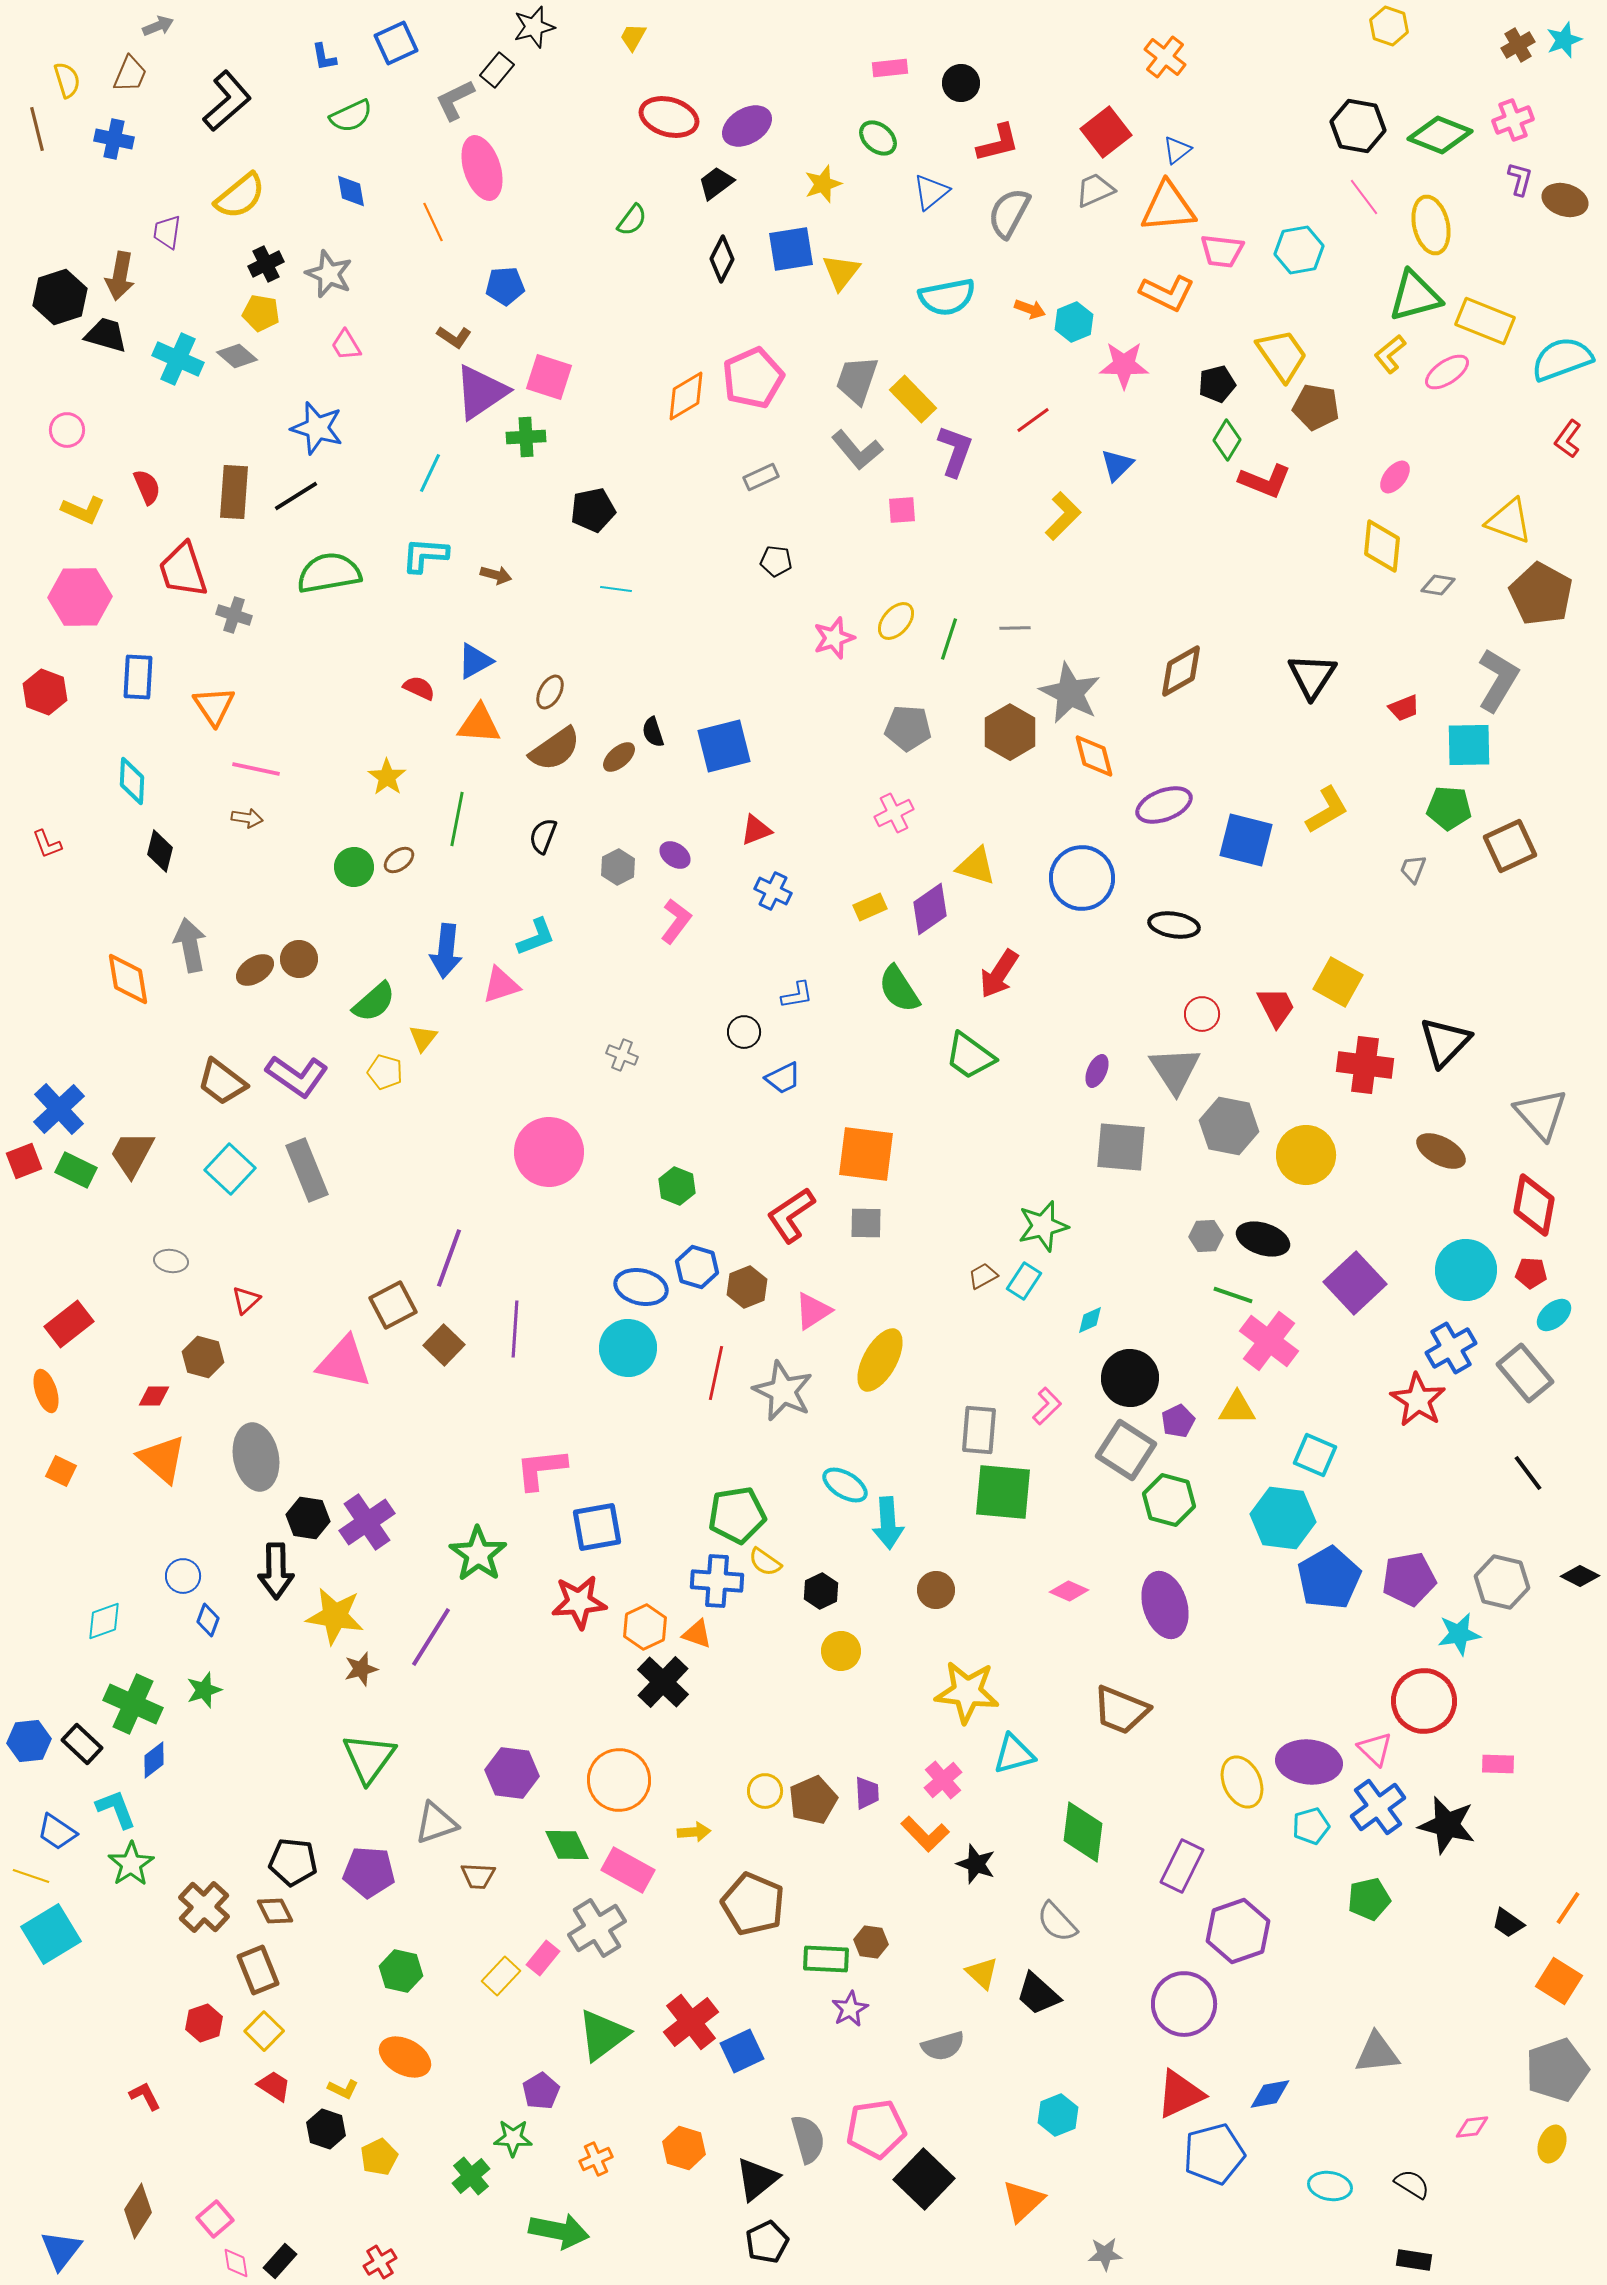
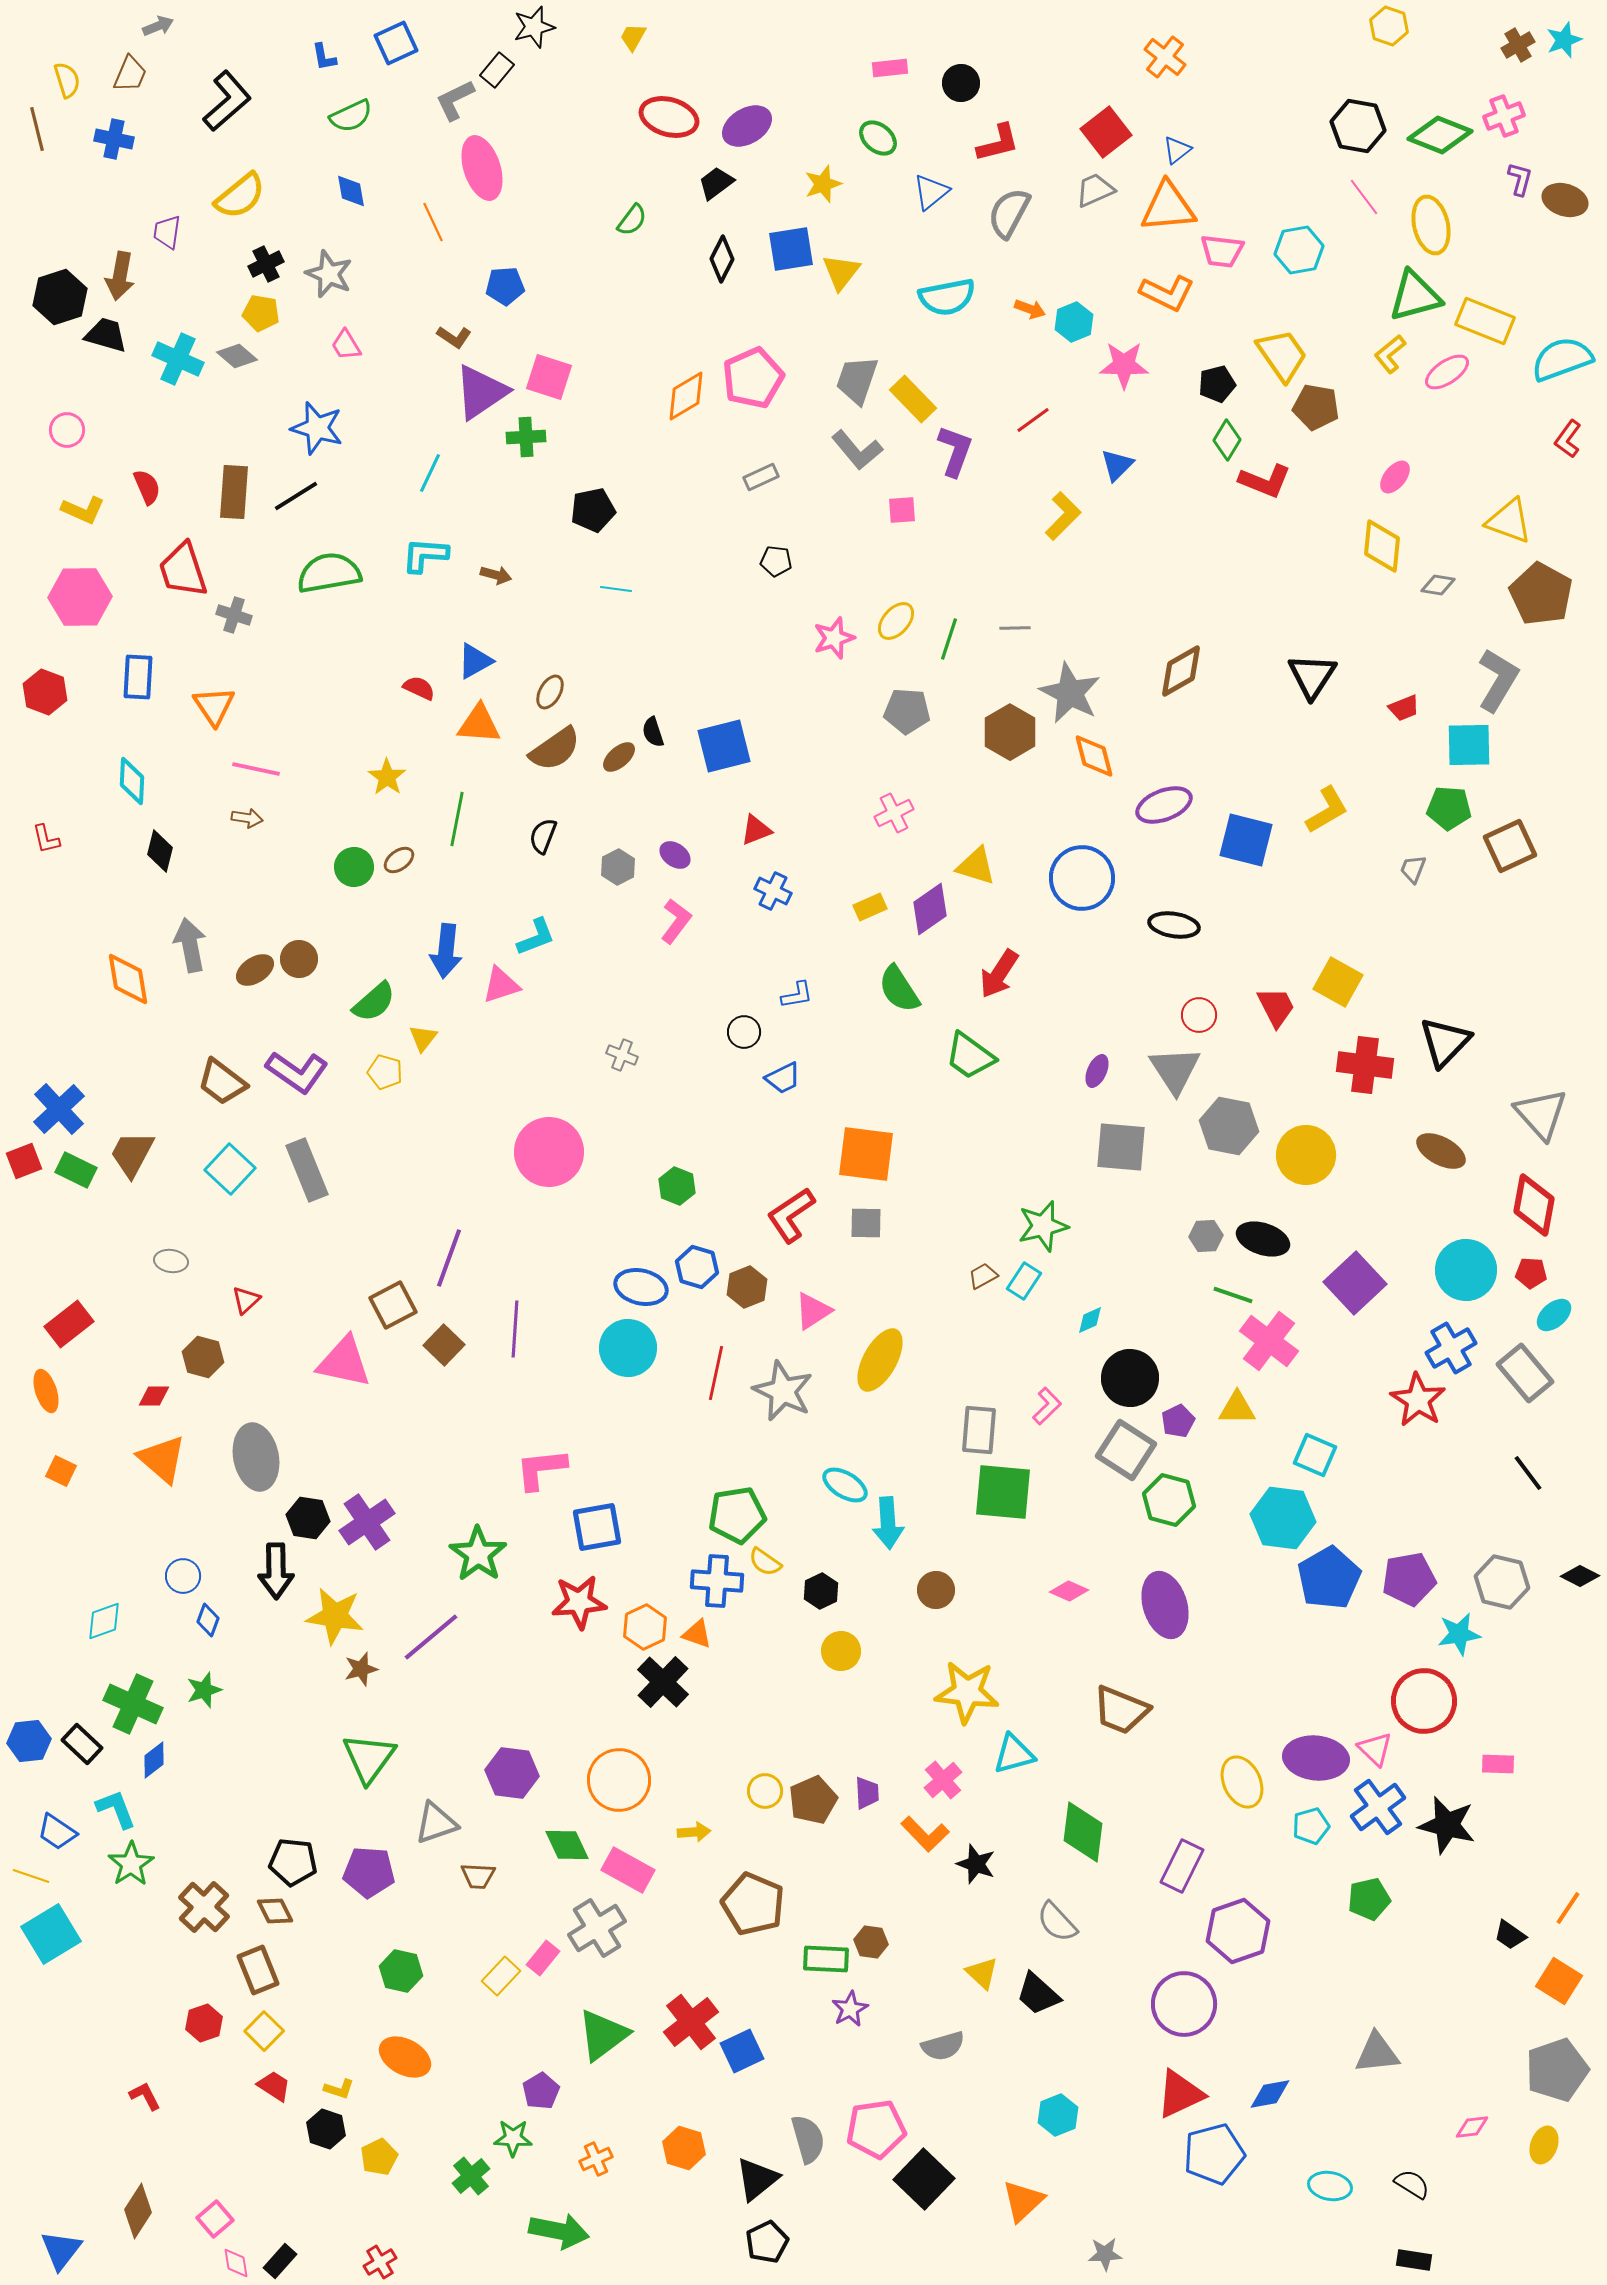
pink cross at (1513, 120): moved 9 px left, 4 px up
gray pentagon at (908, 728): moved 1 px left, 17 px up
red L-shape at (47, 844): moved 1 px left, 5 px up; rotated 8 degrees clockwise
red circle at (1202, 1014): moved 3 px left, 1 px down
purple L-shape at (297, 1076): moved 4 px up
purple line at (431, 1637): rotated 18 degrees clockwise
purple ellipse at (1309, 1762): moved 7 px right, 4 px up
black trapezoid at (1508, 1923): moved 2 px right, 12 px down
yellow L-shape at (343, 2089): moved 4 px left; rotated 8 degrees counterclockwise
yellow ellipse at (1552, 2144): moved 8 px left, 1 px down
